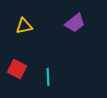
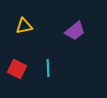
purple trapezoid: moved 8 px down
cyan line: moved 9 px up
